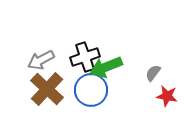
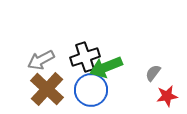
red star: rotated 20 degrees counterclockwise
